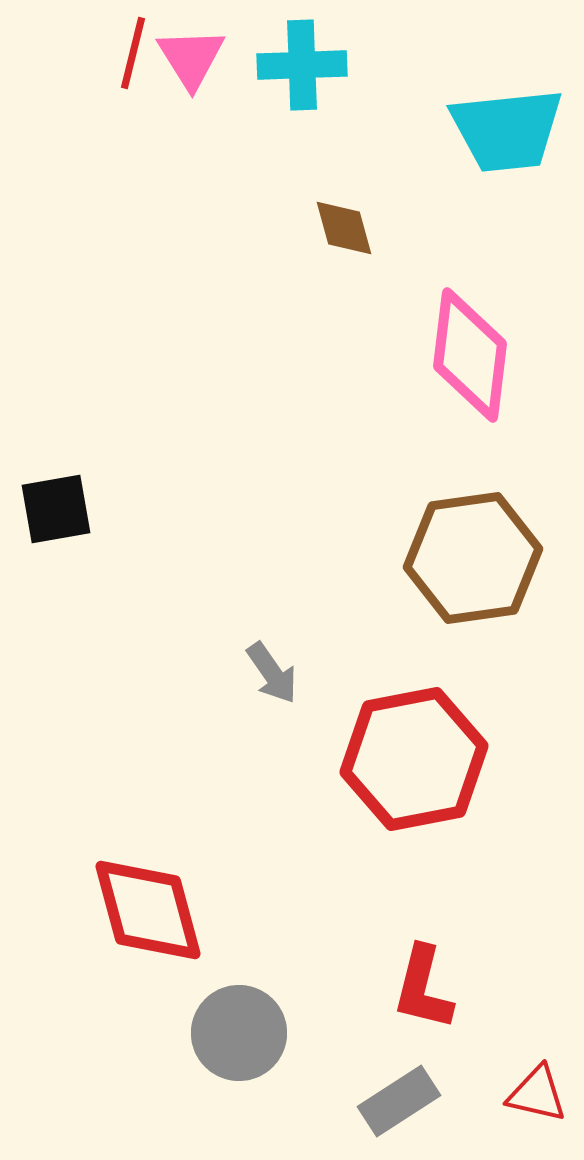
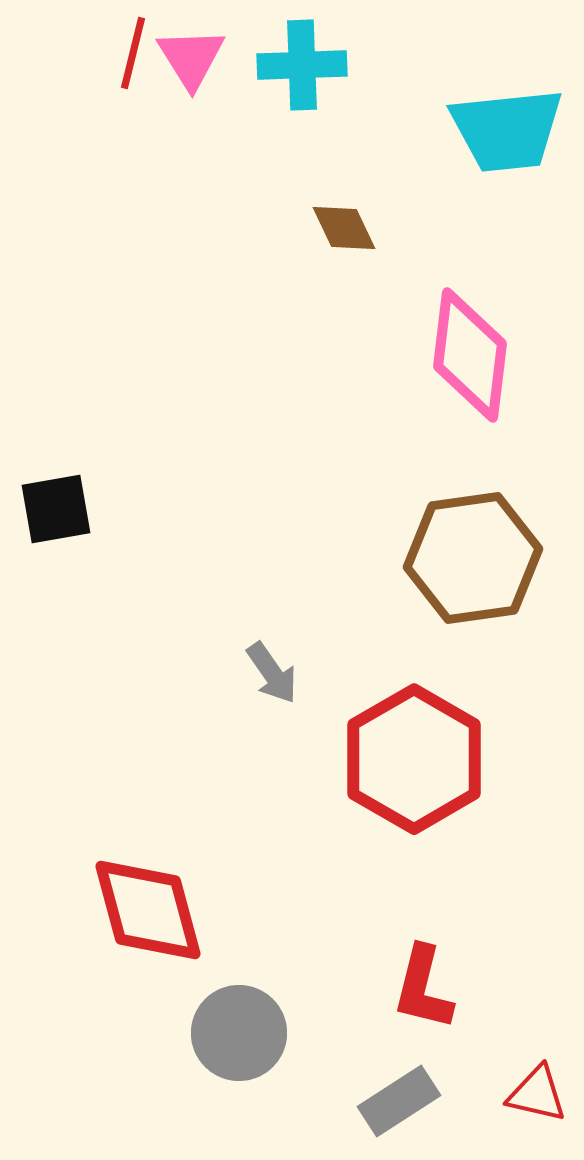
brown diamond: rotated 10 degrees counterclockwise
red hexagon: rotated 19 degrees counterclockwise
